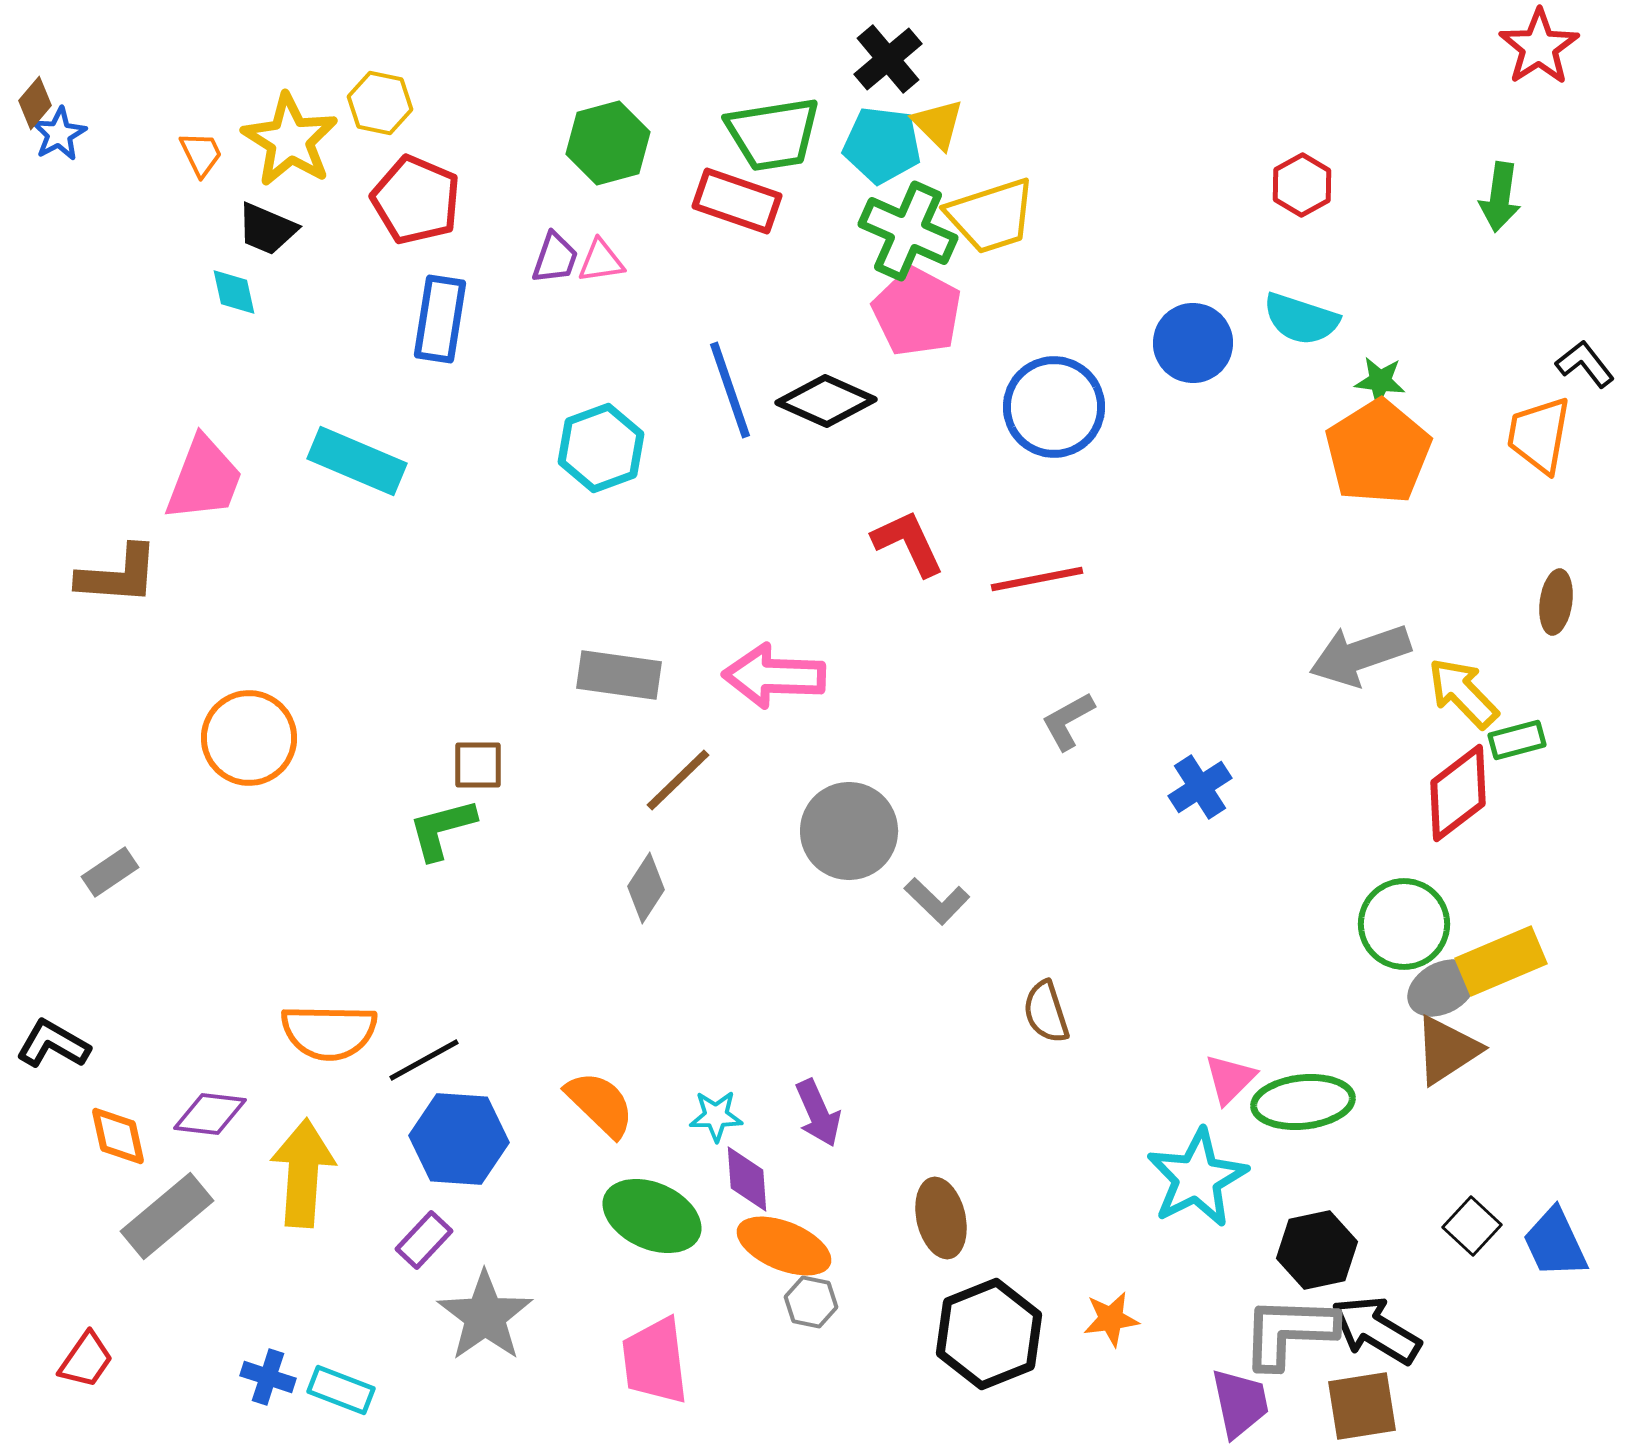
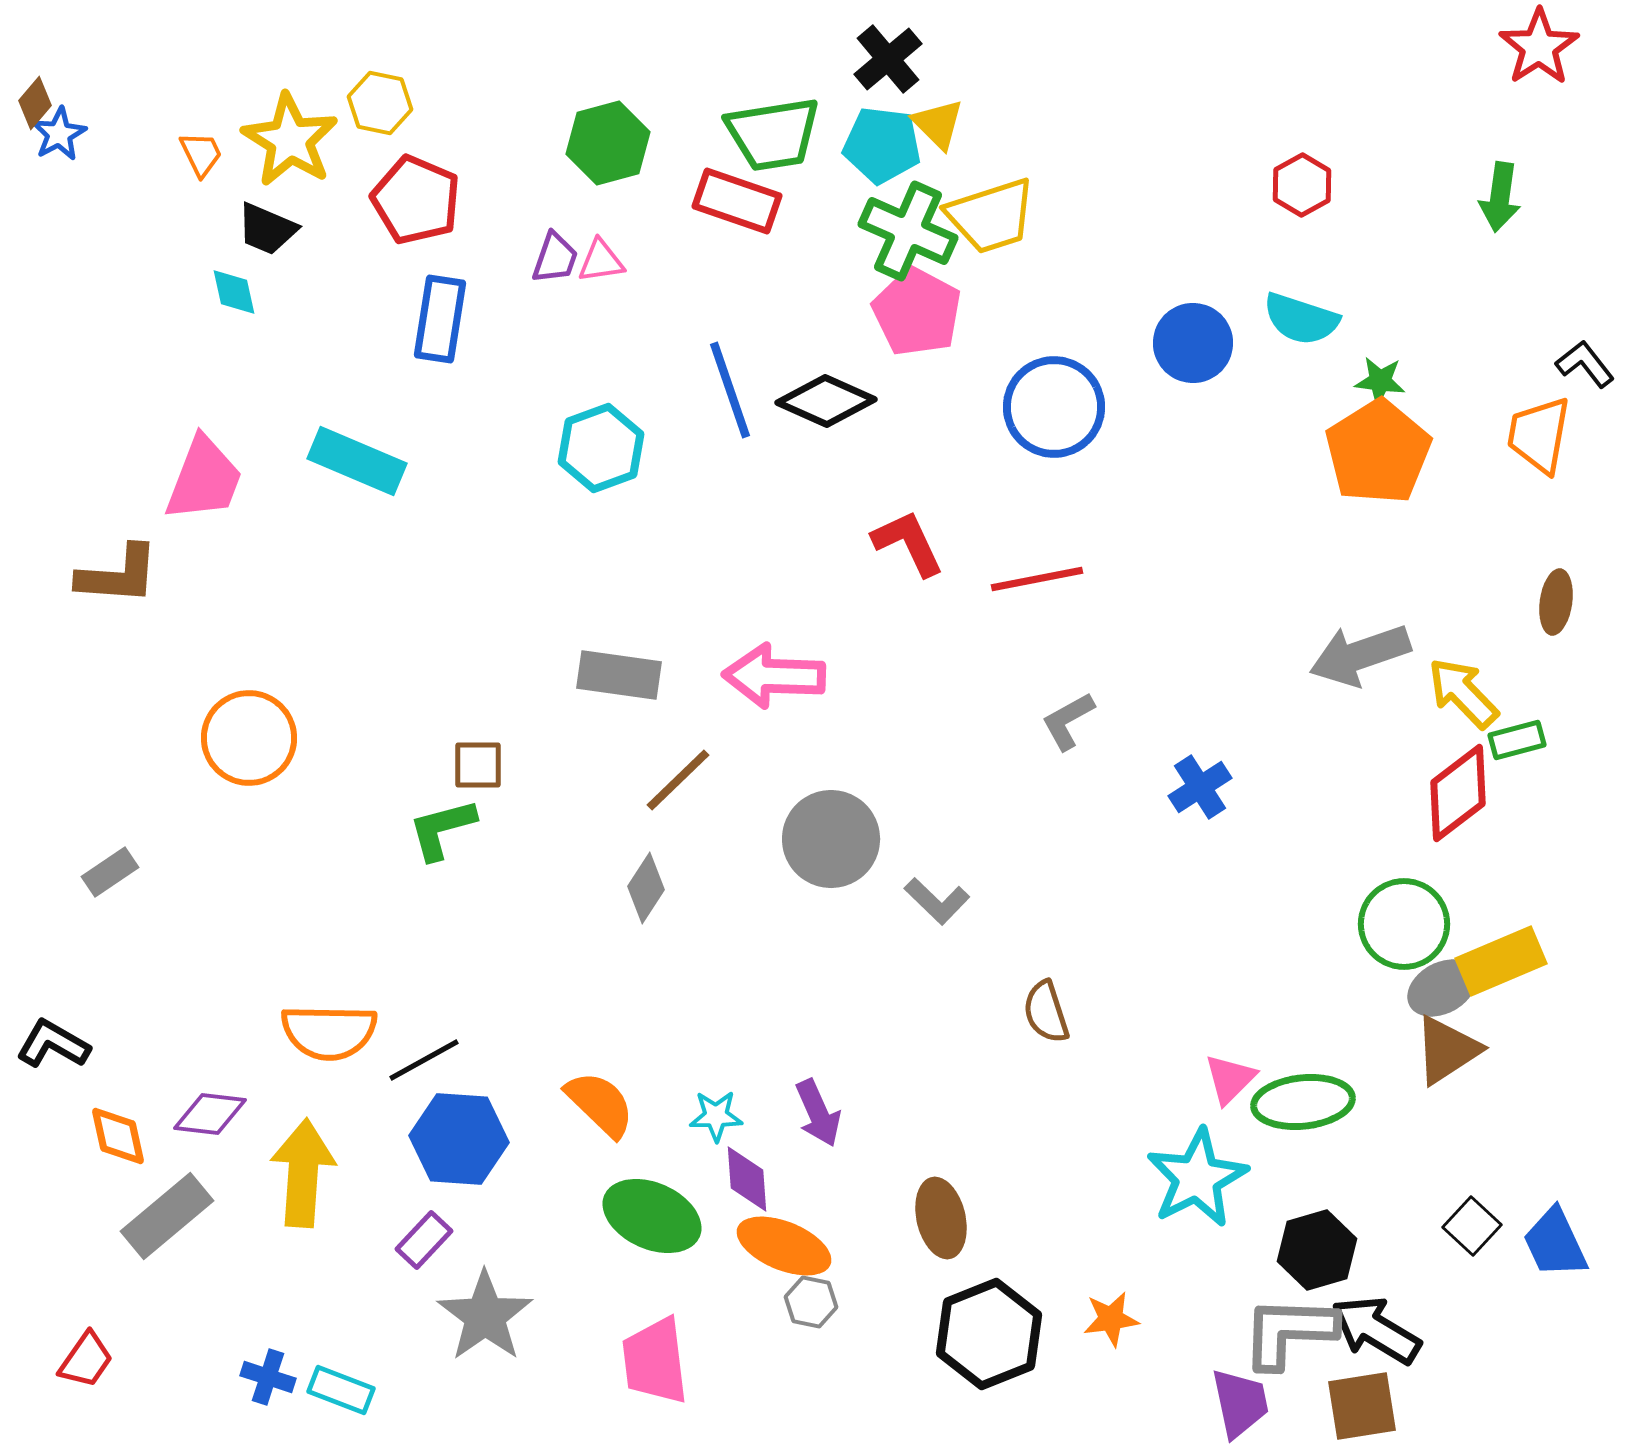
gray circle at (849, 831): moved 18 px left, 8 px down
black hexagon at (1317, 1250): rotated 4 degrees counterclockwise
